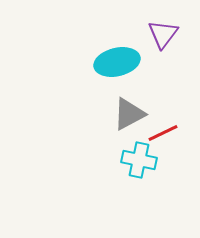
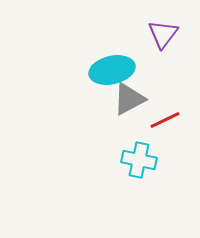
cyan ellipse: moved 5 px left, 8 px down
gray triangle: moved 15 px up
red line: moved 2 px right, 13 px up
